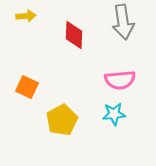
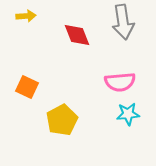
red diamond: moved 3 px right; rotated 24 degrees counterclockwise
pink semicircle: moved 2 px down
cyan star: moved 14 px right
